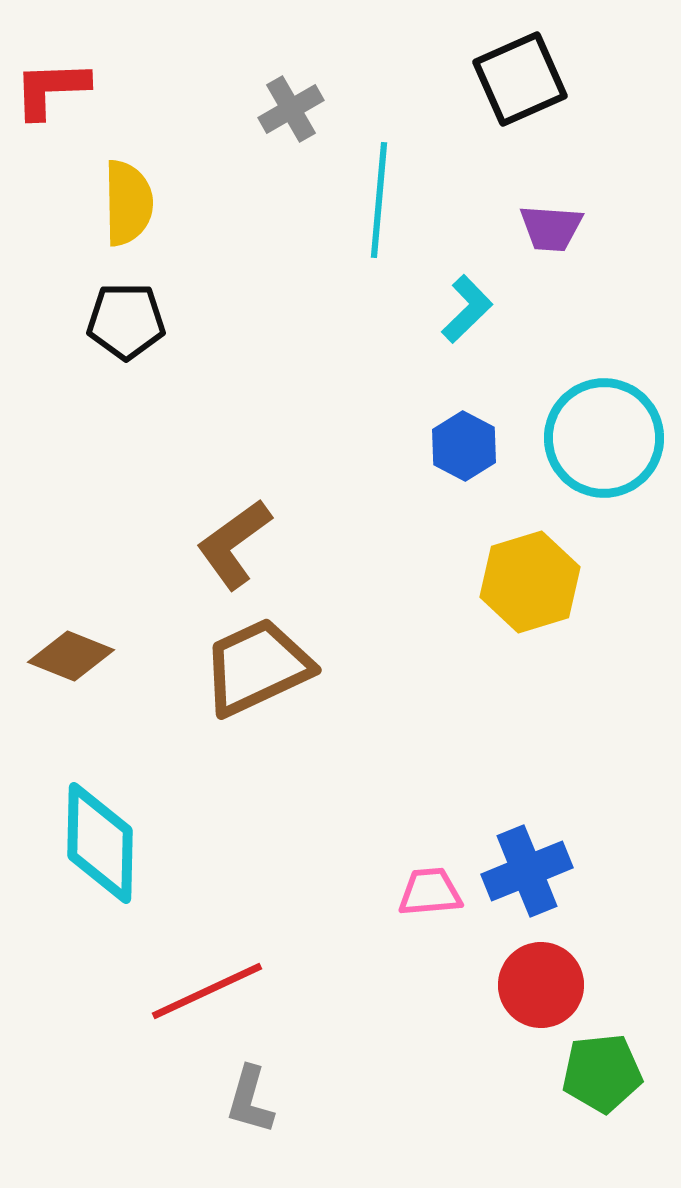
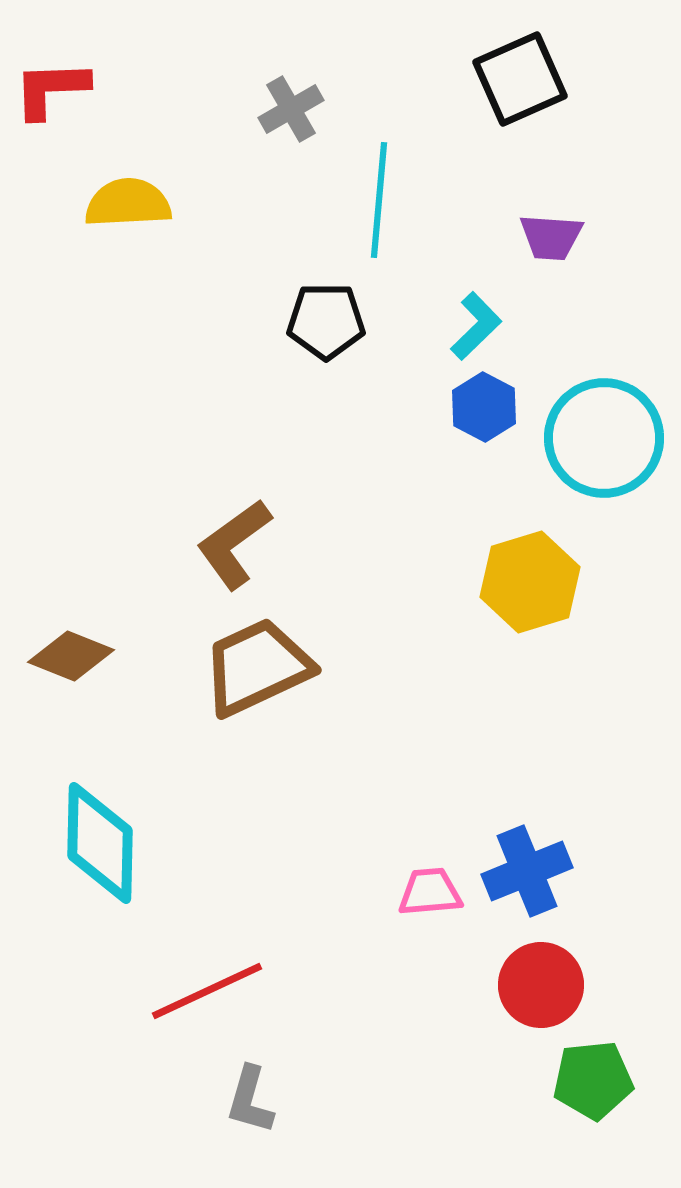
yellow semicircle: rotated 92 degrees counterclockwise
purple trapezoid: moved 9 px down
cyan L-shape: moved 9 px right, 17 px down
black pentagon: moved 200 px right
blue hexagon: moved 20 px right, 39 px up
green pentagon: moved 9 px left, 7 px down
